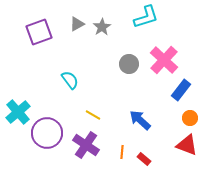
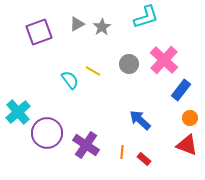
yellow line: moved 44 px up
